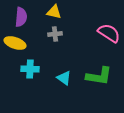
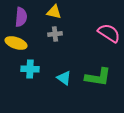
yellow ellipse: moved 1 px right
green L-shape: moved 1 px left, 1 px down
